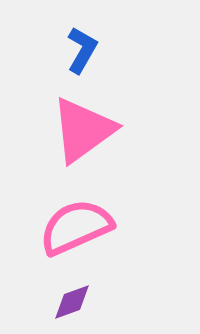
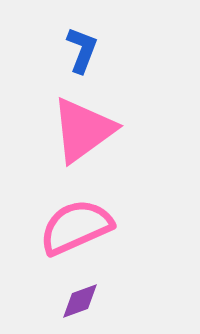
blue L-shape: rotated 9 degrees counterclockwise
purple diamond: moved 8 px right, 1 px up
